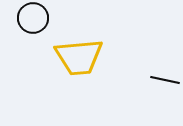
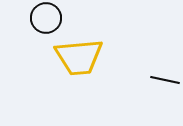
black circle: moved 13 px right
